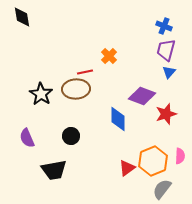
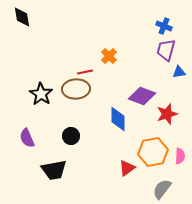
blue triangle: moved 10 px right; rotated 40 degrees clockwise
red star: moved 1 px right
orange hexagon: moved 9 px up; rotated 12 degrees clockwise
